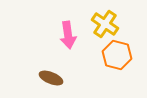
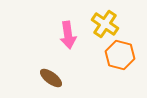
orange hexagon: moved 3 px right
brown ellipse: rotated 15 degrees clockwise
